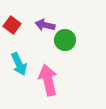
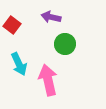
purple arrow: moved 6 px right, 8 px up
green circle: moved 4 px down
